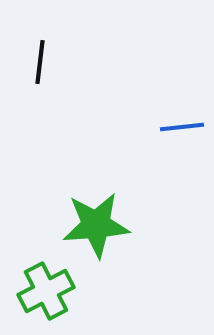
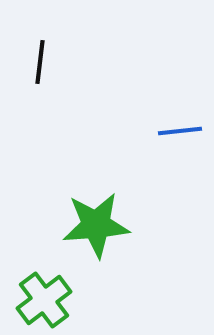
blue line: moved 2 px left, 4 px down
green cross: moved 2 px left, 9 px down; rotated 10 degrees counterclockwise
